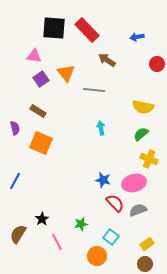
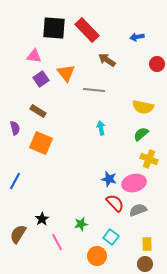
blue star: moved 6 px right, 1 px up
yellow rectangle: rotated 56 degrees counterclockwise
